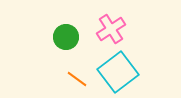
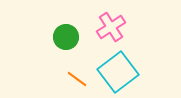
pink cross: moved 2 px up
